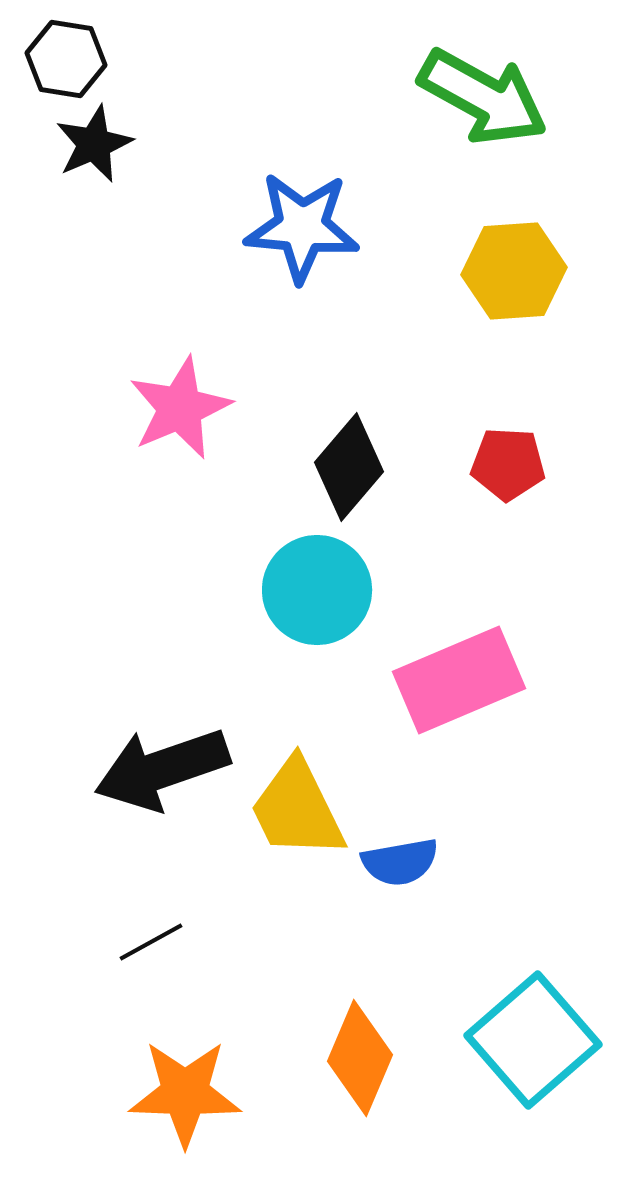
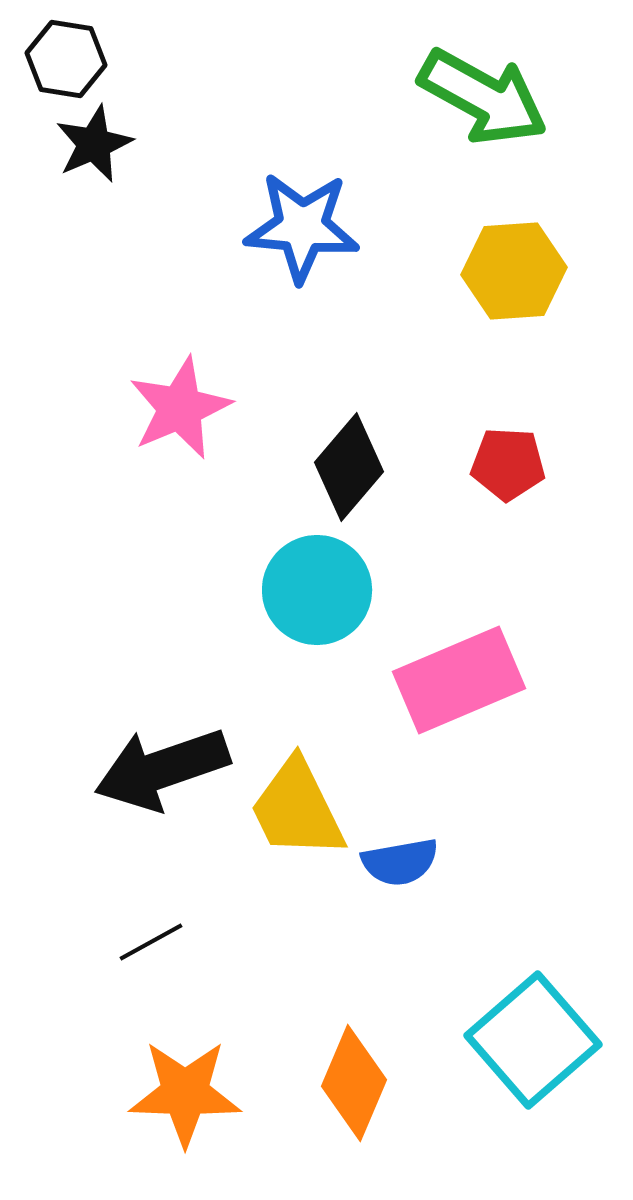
orange diamond: moved 6 px left, 25 px down
